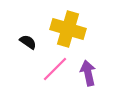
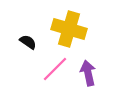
yellow cross: moved 1 px right
